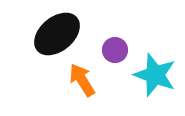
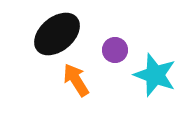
orange arrow: moved 6 px left
